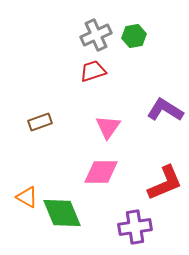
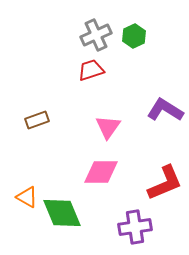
green hexagon: rotated 15 degrees counterclockwise
red trapezoid: moved 2 px left, 1 px up
brown rectangle: moved 3 px left, 2 px up
